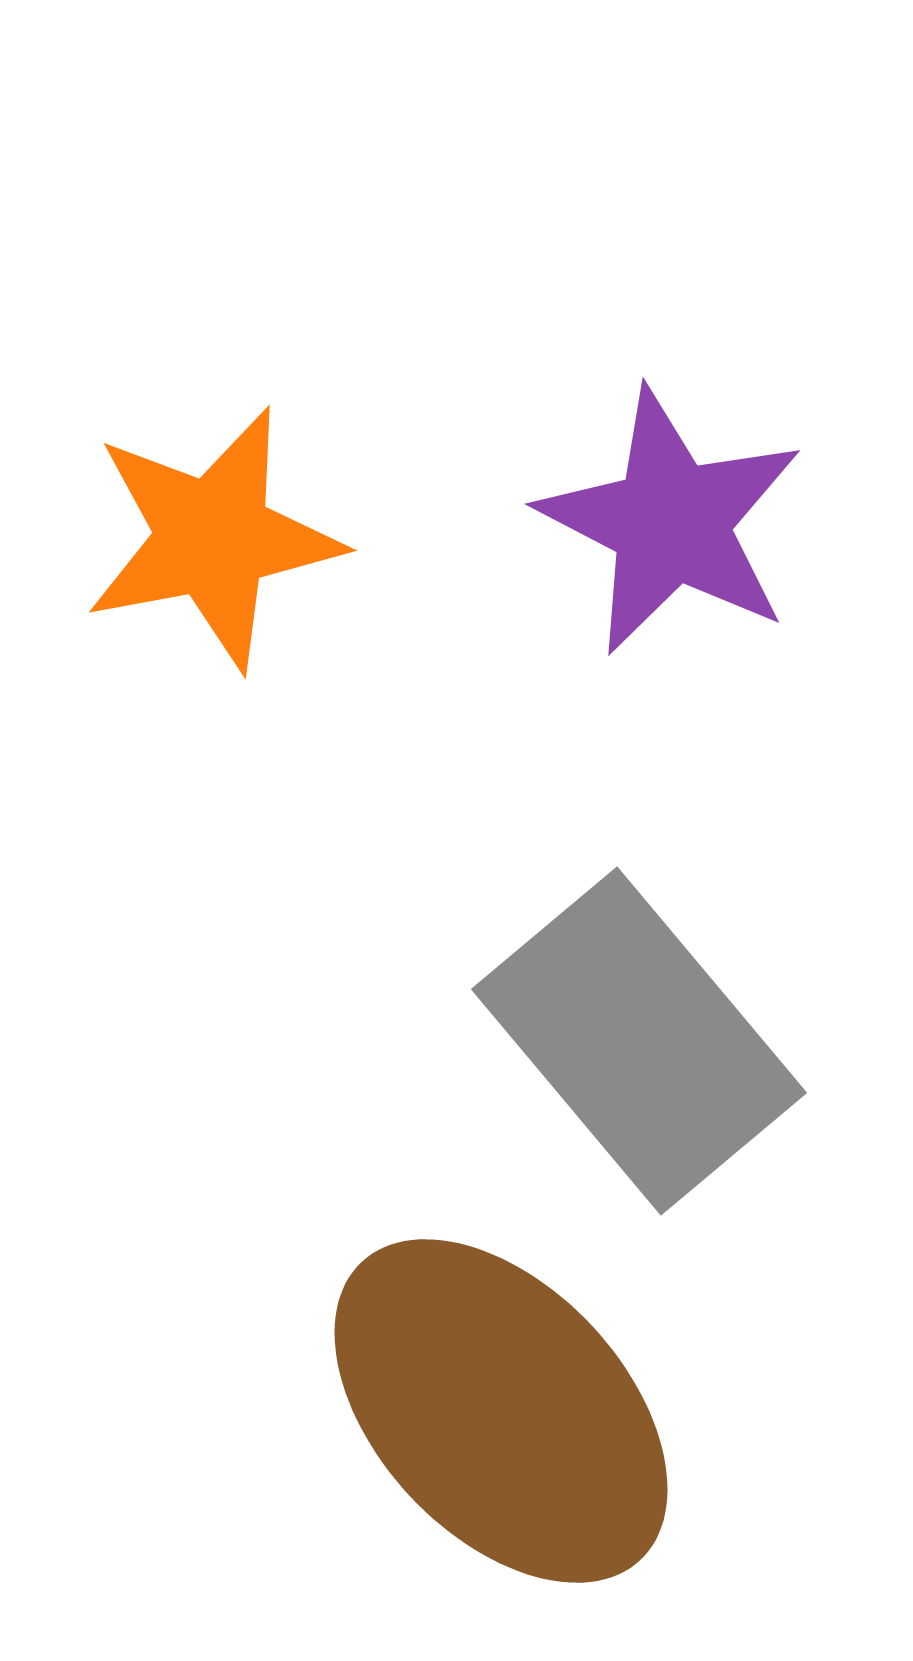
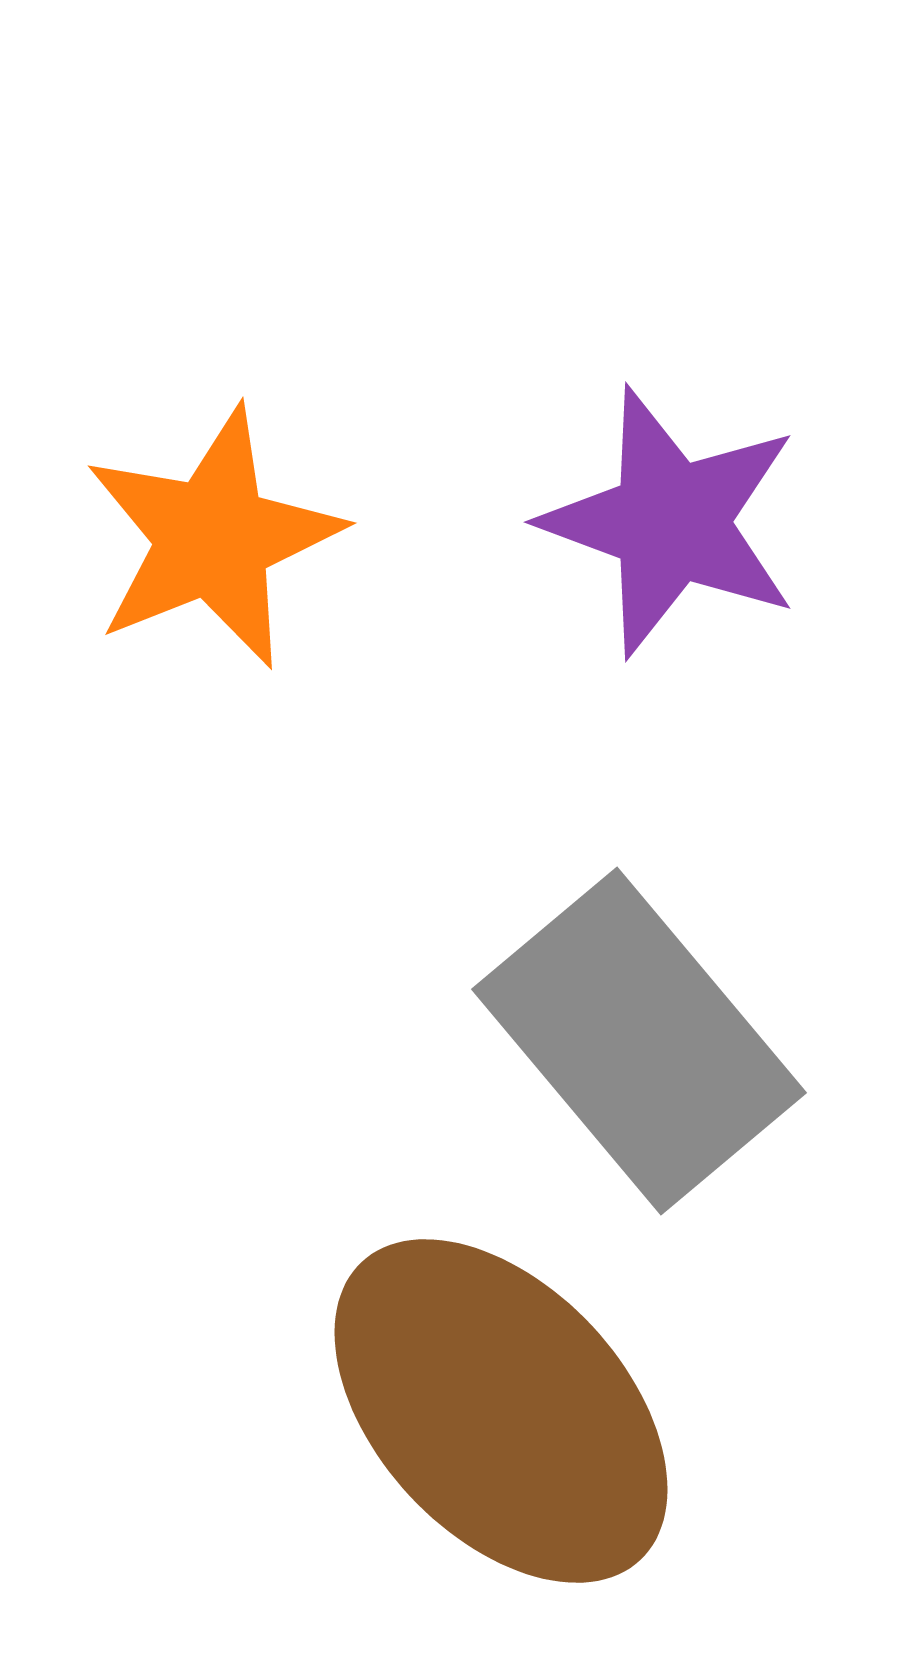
purple star: rotated 7 degrees counterclockwise
orange star: rotated 11 degrees counterclockwise
